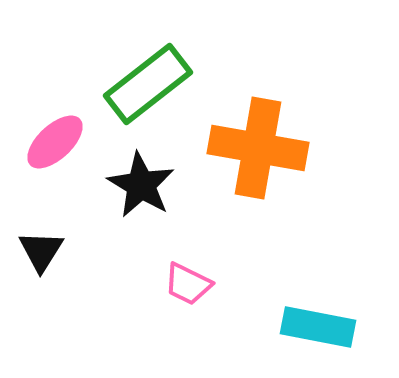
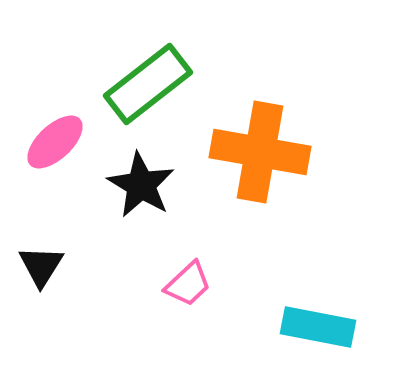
orange cross: moved 2 px right, 4 px down
black triangle: moved 15 px down
pink trapezoid: rotated 69 degrees counterclockwise
